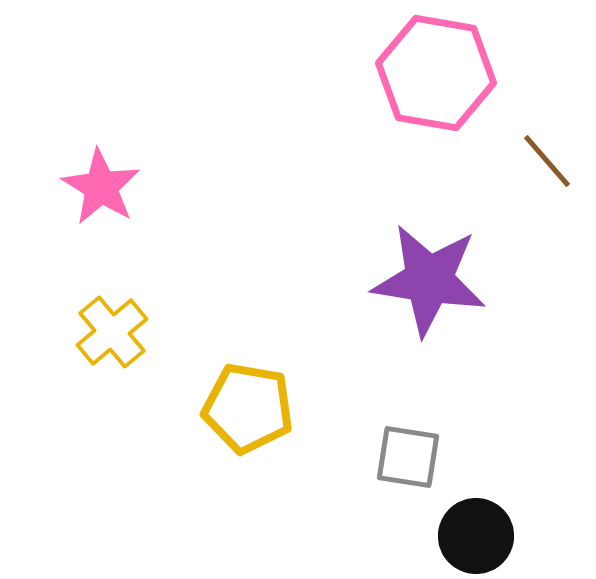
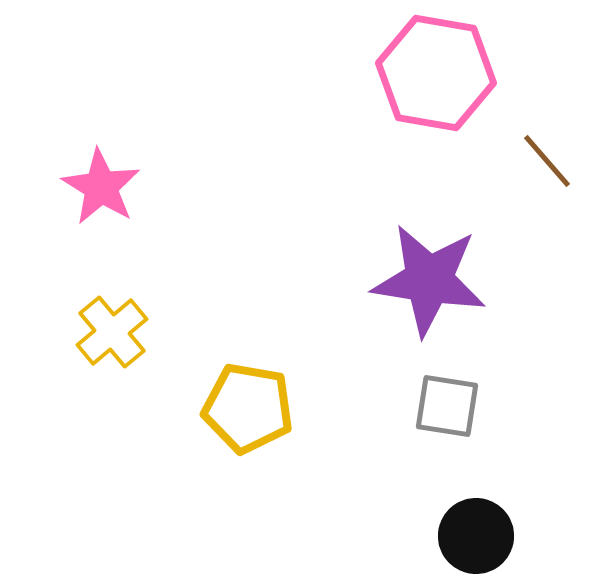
gray square: moved 39 px right, 51 px up
